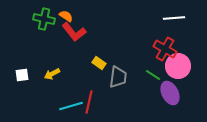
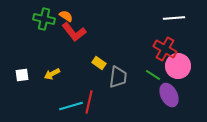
purple ellipse: moved 1 px left, 2 px down
